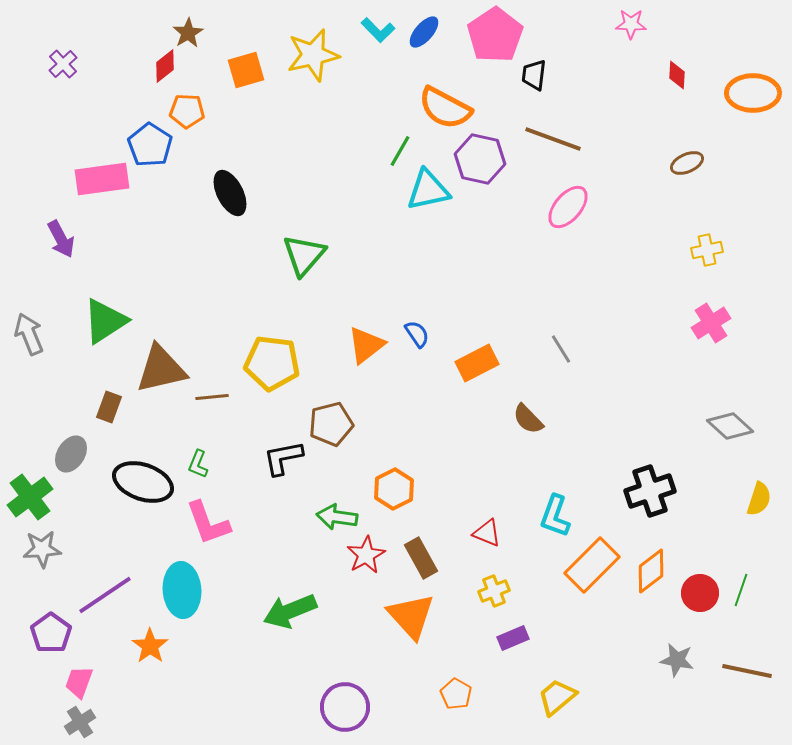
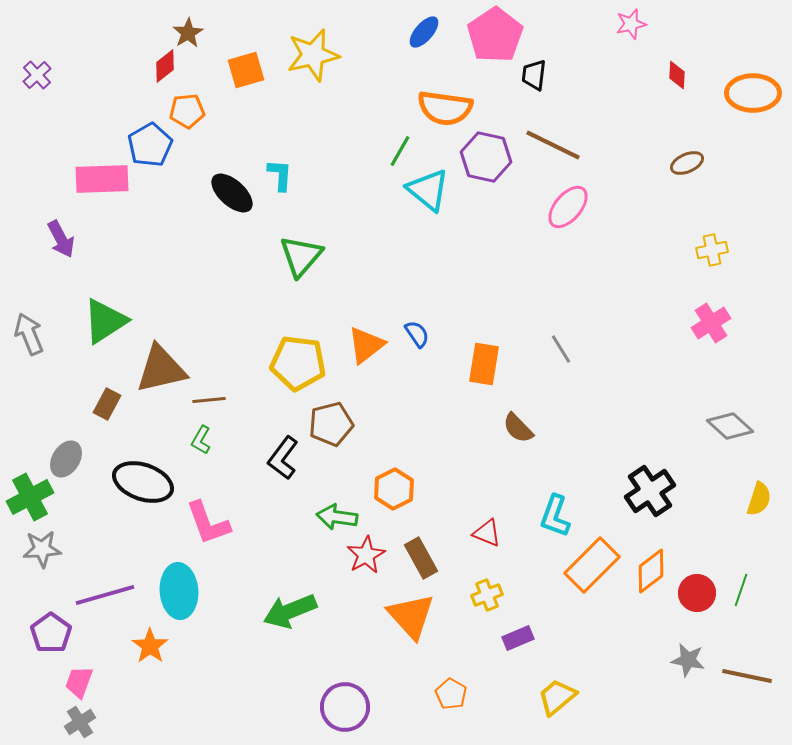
pink star at (631, 24): rotated 16 degrees counterclockwise
cyan L-shape at (378, 30): moved 98 px left, 145 px down; rotated 132 degrees counterclockwise
purple cross at (63, 64): moved 26 px left, 11 px down
orange semicircle at (445, 108): rotated 20 degrees counterclockwise
orange pentagon at (187, 111): rotated 8 degrees counterclockwise
brown line at (553, 139): moved 6 px down; rotated 6 degrees clockwise
blue pentagon at (150, 145): rotated 9 degrees clockwise
purple hexagon at (480, 159): moved 6 px right, 2 px up
pink rectangle at (102, 179): rotated 6 degrees clockwise
cyan triangle at (428, 190): rotated 51 degrees clockwise
black ellipse at (230, 193): moved 2 px right; rotated 21 degrees counterclockwise
yellow cross at (707, 250): moved 5 px right
green triangle at (304, 255): moved 3 px left, 1 px down
yellow pentagon at (272, 363): moved 26 px right
orange rectangle at (477, 363): moved 7 px right, 1 px down; rotated 54 degrees counterclockwise
brown line at (212, 397): moved 3 px left, 3 px down
brown rectangle at (109, 407): moved 2 px left, 3 px up; rotated 8 degrees clockwise
brown semicircle at (528, 419): moved 10 px left, 9 px down
gray ellipse at (71, 454): moved 5 px left, 5 px down
black L-shape at (283, 458): rotated 42 degrees counterclockwise
green L-shape at (198, 464): moved 3 px right, 24 px up; rotated 8 degrees clockwise
black cross at (650, 491): rotated 15 degrees counterclockwise
green cross at (30, 497): rotated 9 degrees clockwise
cyan ellipse at (182, 590): moved 3 px left, 1 px down
yellow cross at (494, 591): moved 7 px left, 4 px down
red circle at (700, 593): moved 3 px left
purple line at (105, 595): rotated 18 degrees clockwise
purple rectangle at (513, 638): moved 5 px right
gray star at (677, 660): moved 11 px right
brown line at (747, 671): moved 5 px down
orange pentagon at (456, 694): moved 5 px left
